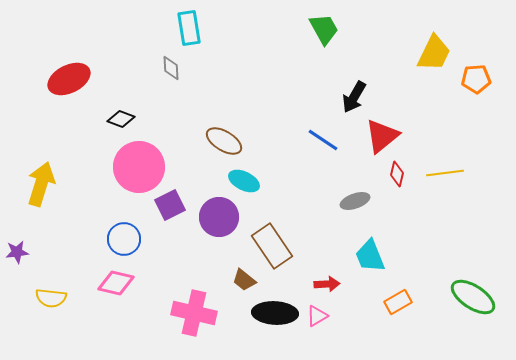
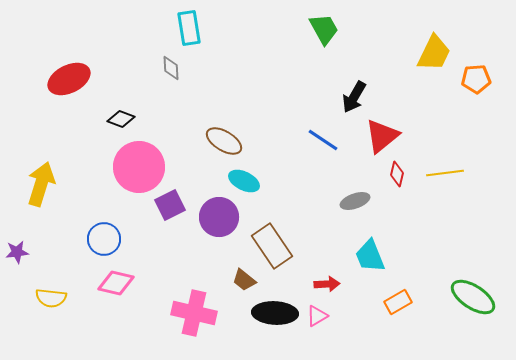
blue circle: moved 20 px left
